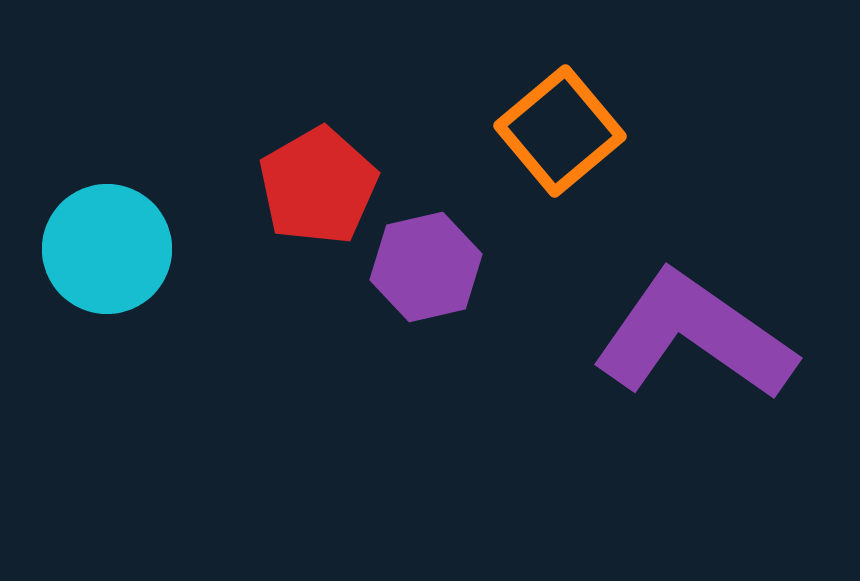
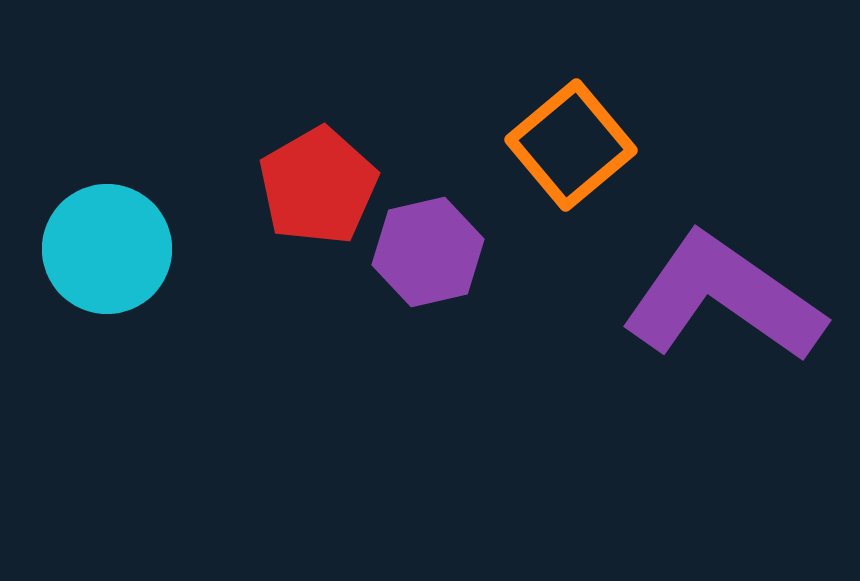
orange square: moved 11 px right, 14 px down
purple hexagon: moved 2 px right, 15 px up
purple L-shape: moved 29 px right, 38 px up
